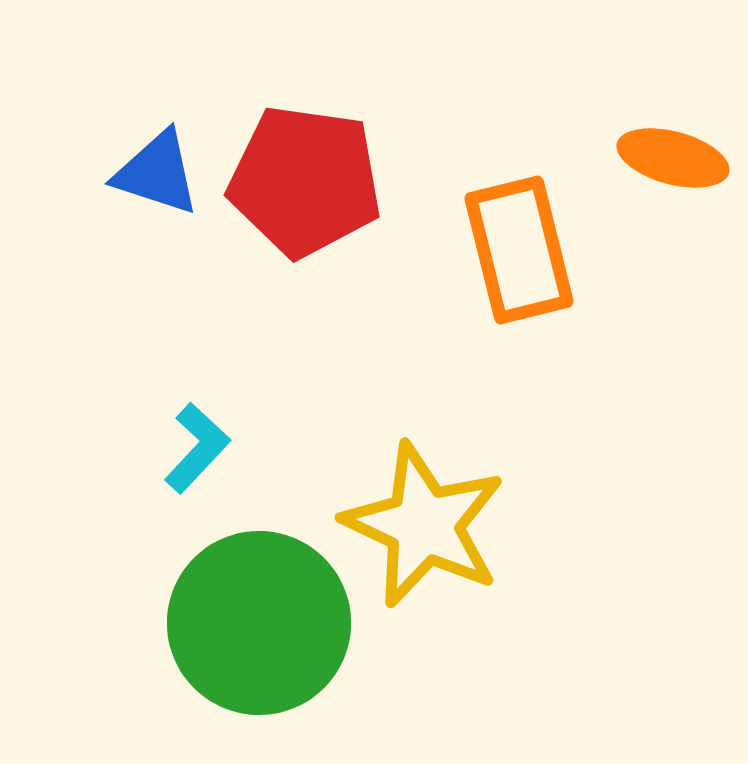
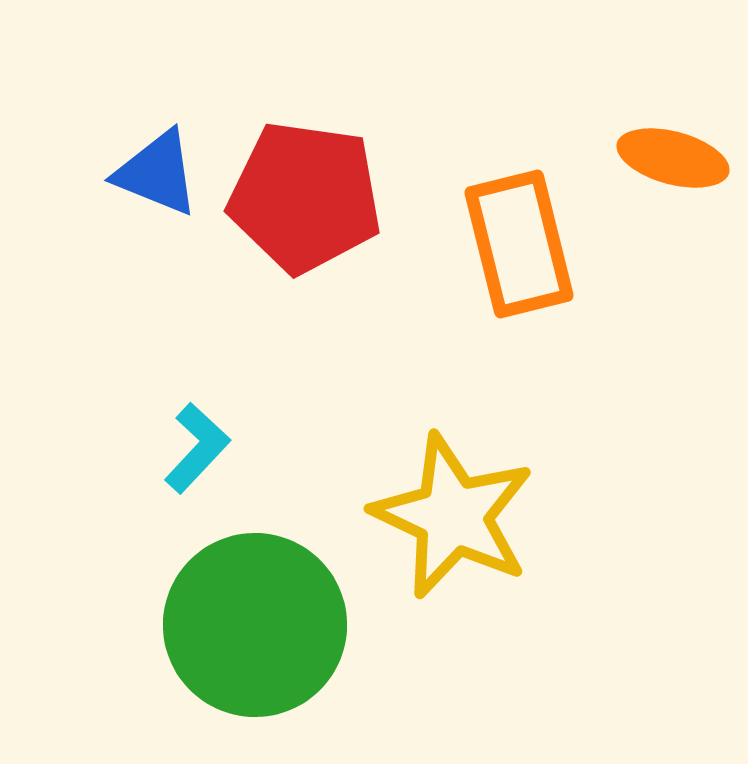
blue triangle: rotated 4 degrees clockwise
red pentagon: moved 16 px down
orange rectangle: moved 6 px up
yellow star: moved 29 px right, 9 px up
green circle: moved 4 px left, 2 px down
